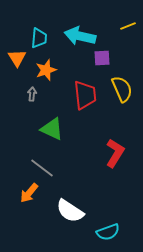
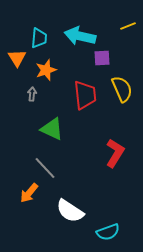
gray line: moved 3 px right; rotated 10 degrees clockwise
